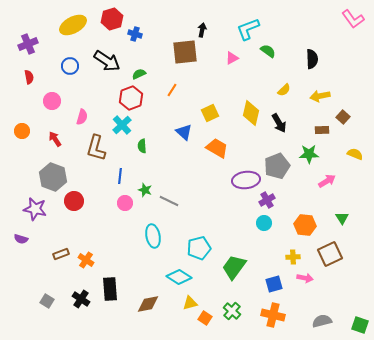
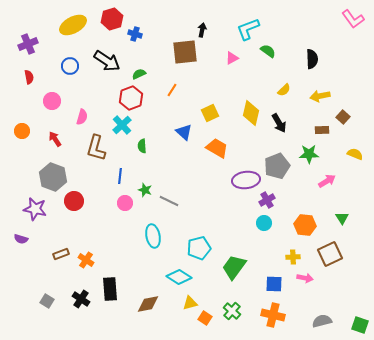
blue square at (274, 284): rotated 18 degrees clockwise
